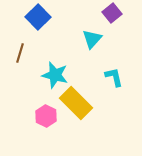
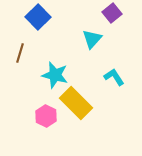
cyan L-shape: rotated 20 degrees counterclockwise
